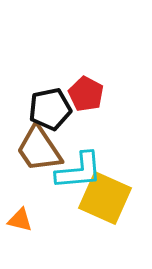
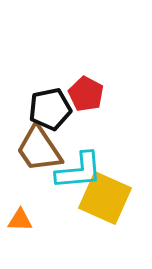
orange triangle: rotated 12 degrees counterclockwise
